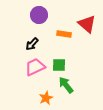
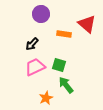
purple circle: moved 2 px right, 1 px up
green square: rotated 16 degrees clockwise
